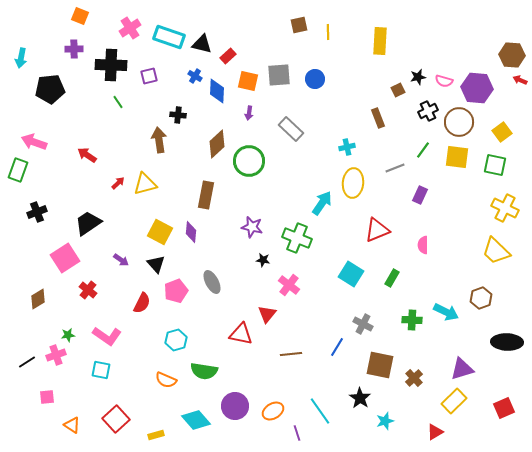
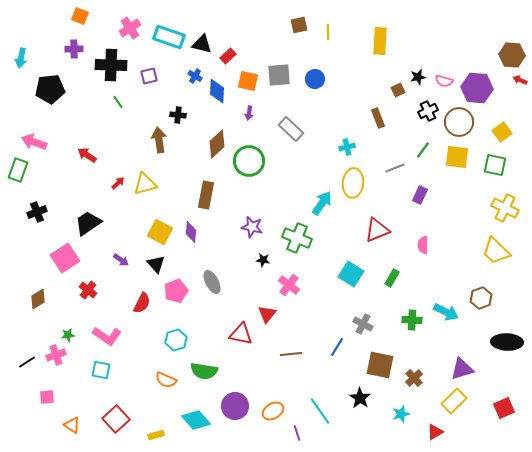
cyan star at (385, 421): moved 16 px right, 7 px up
